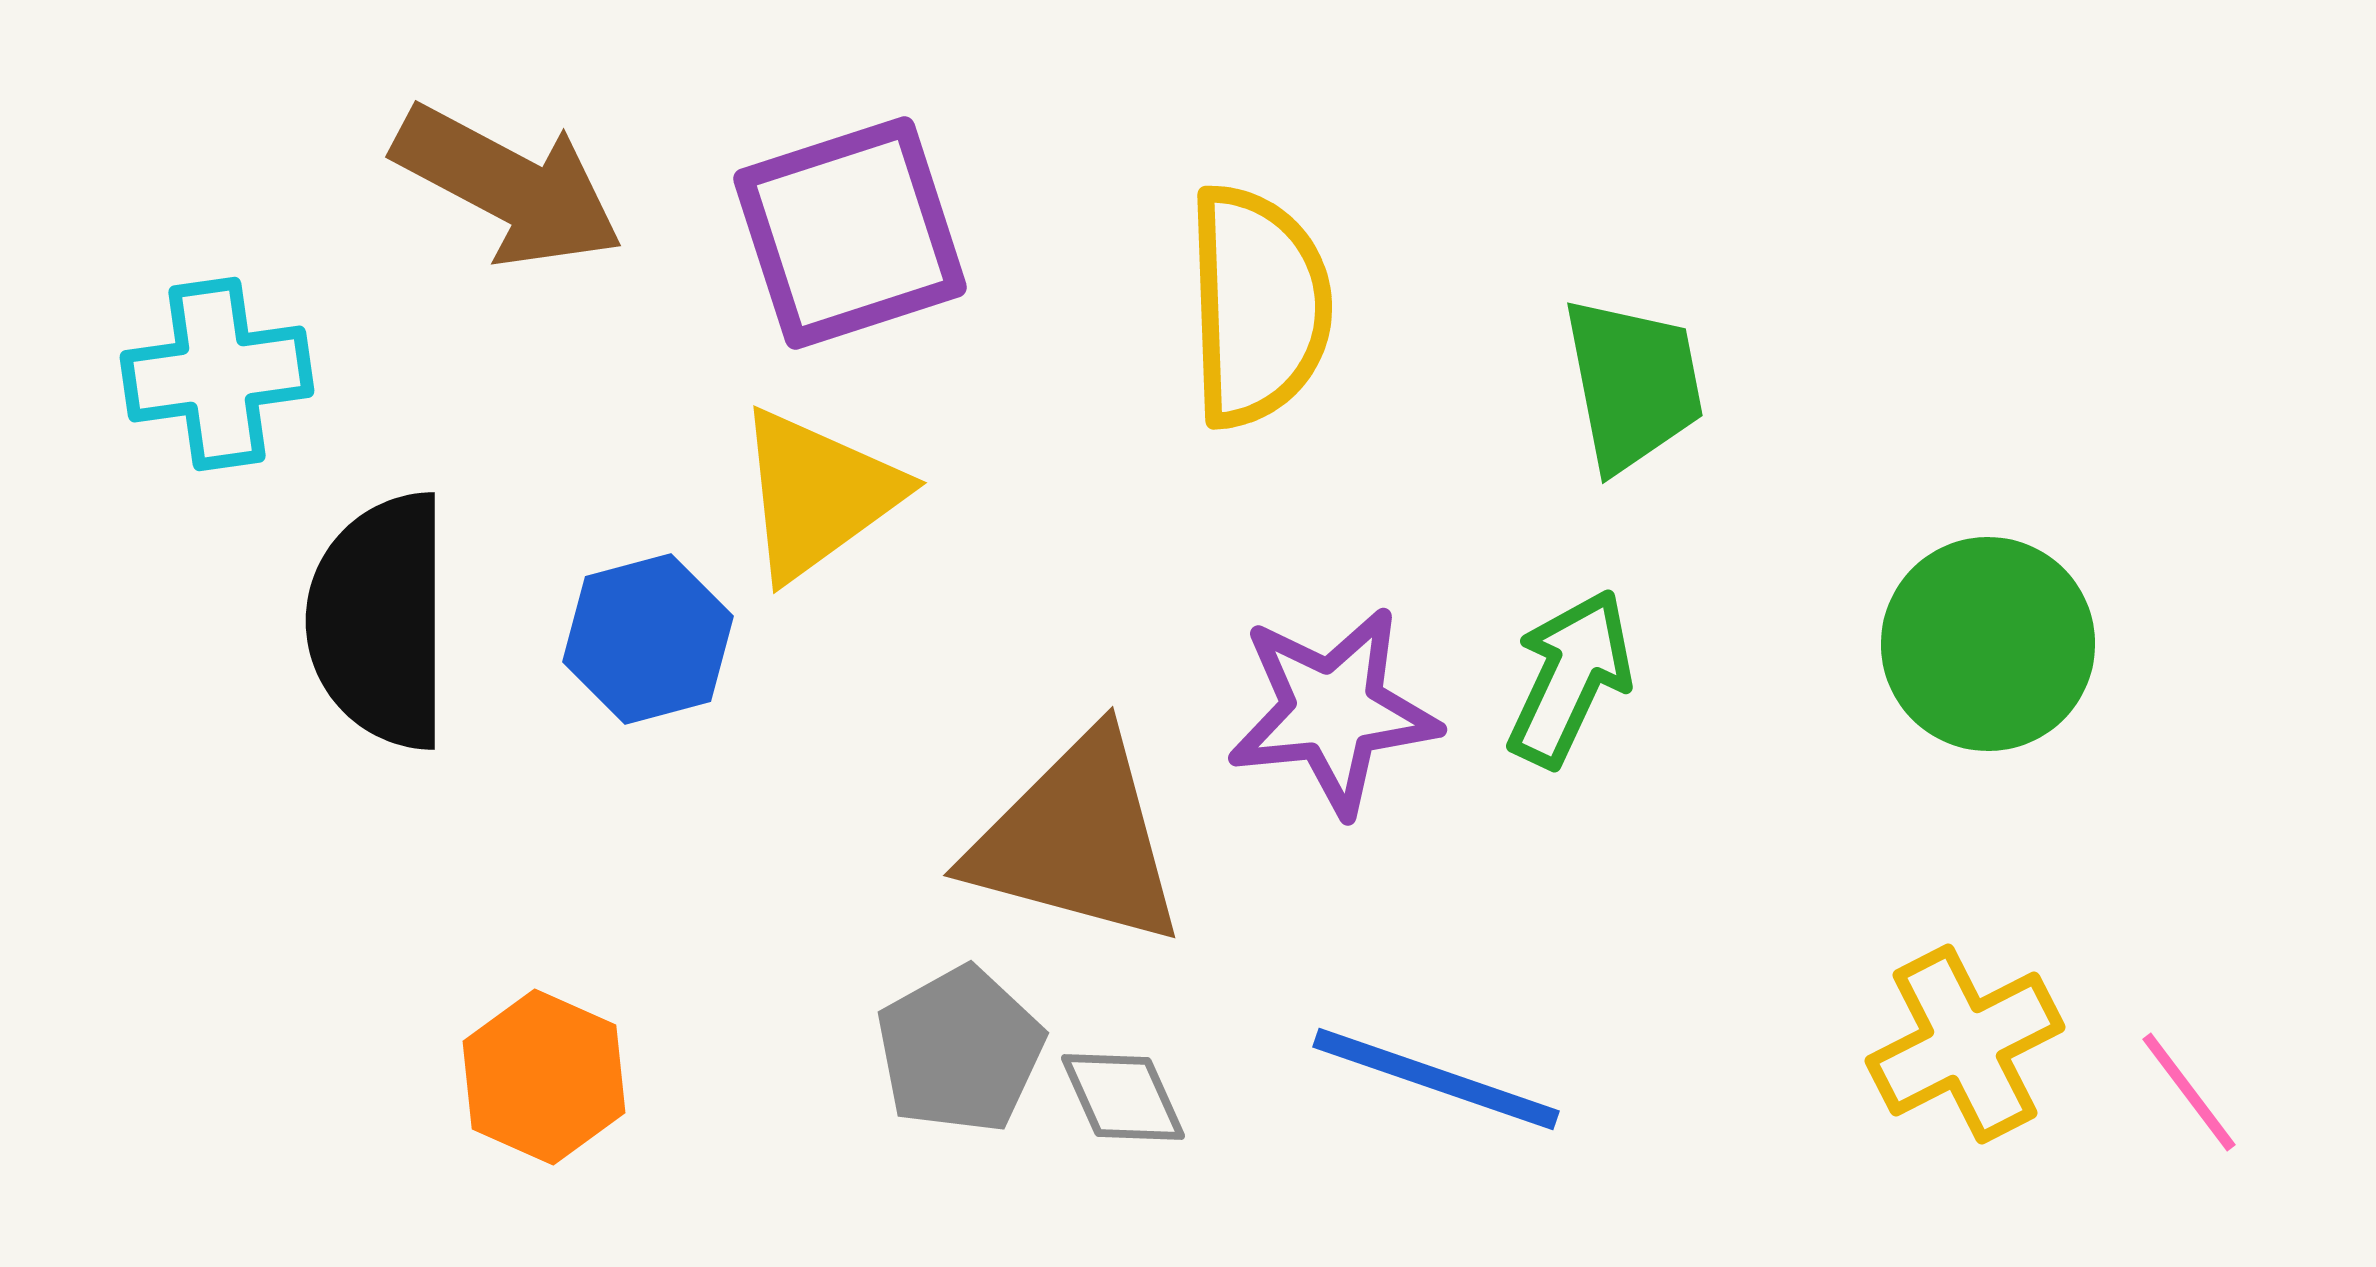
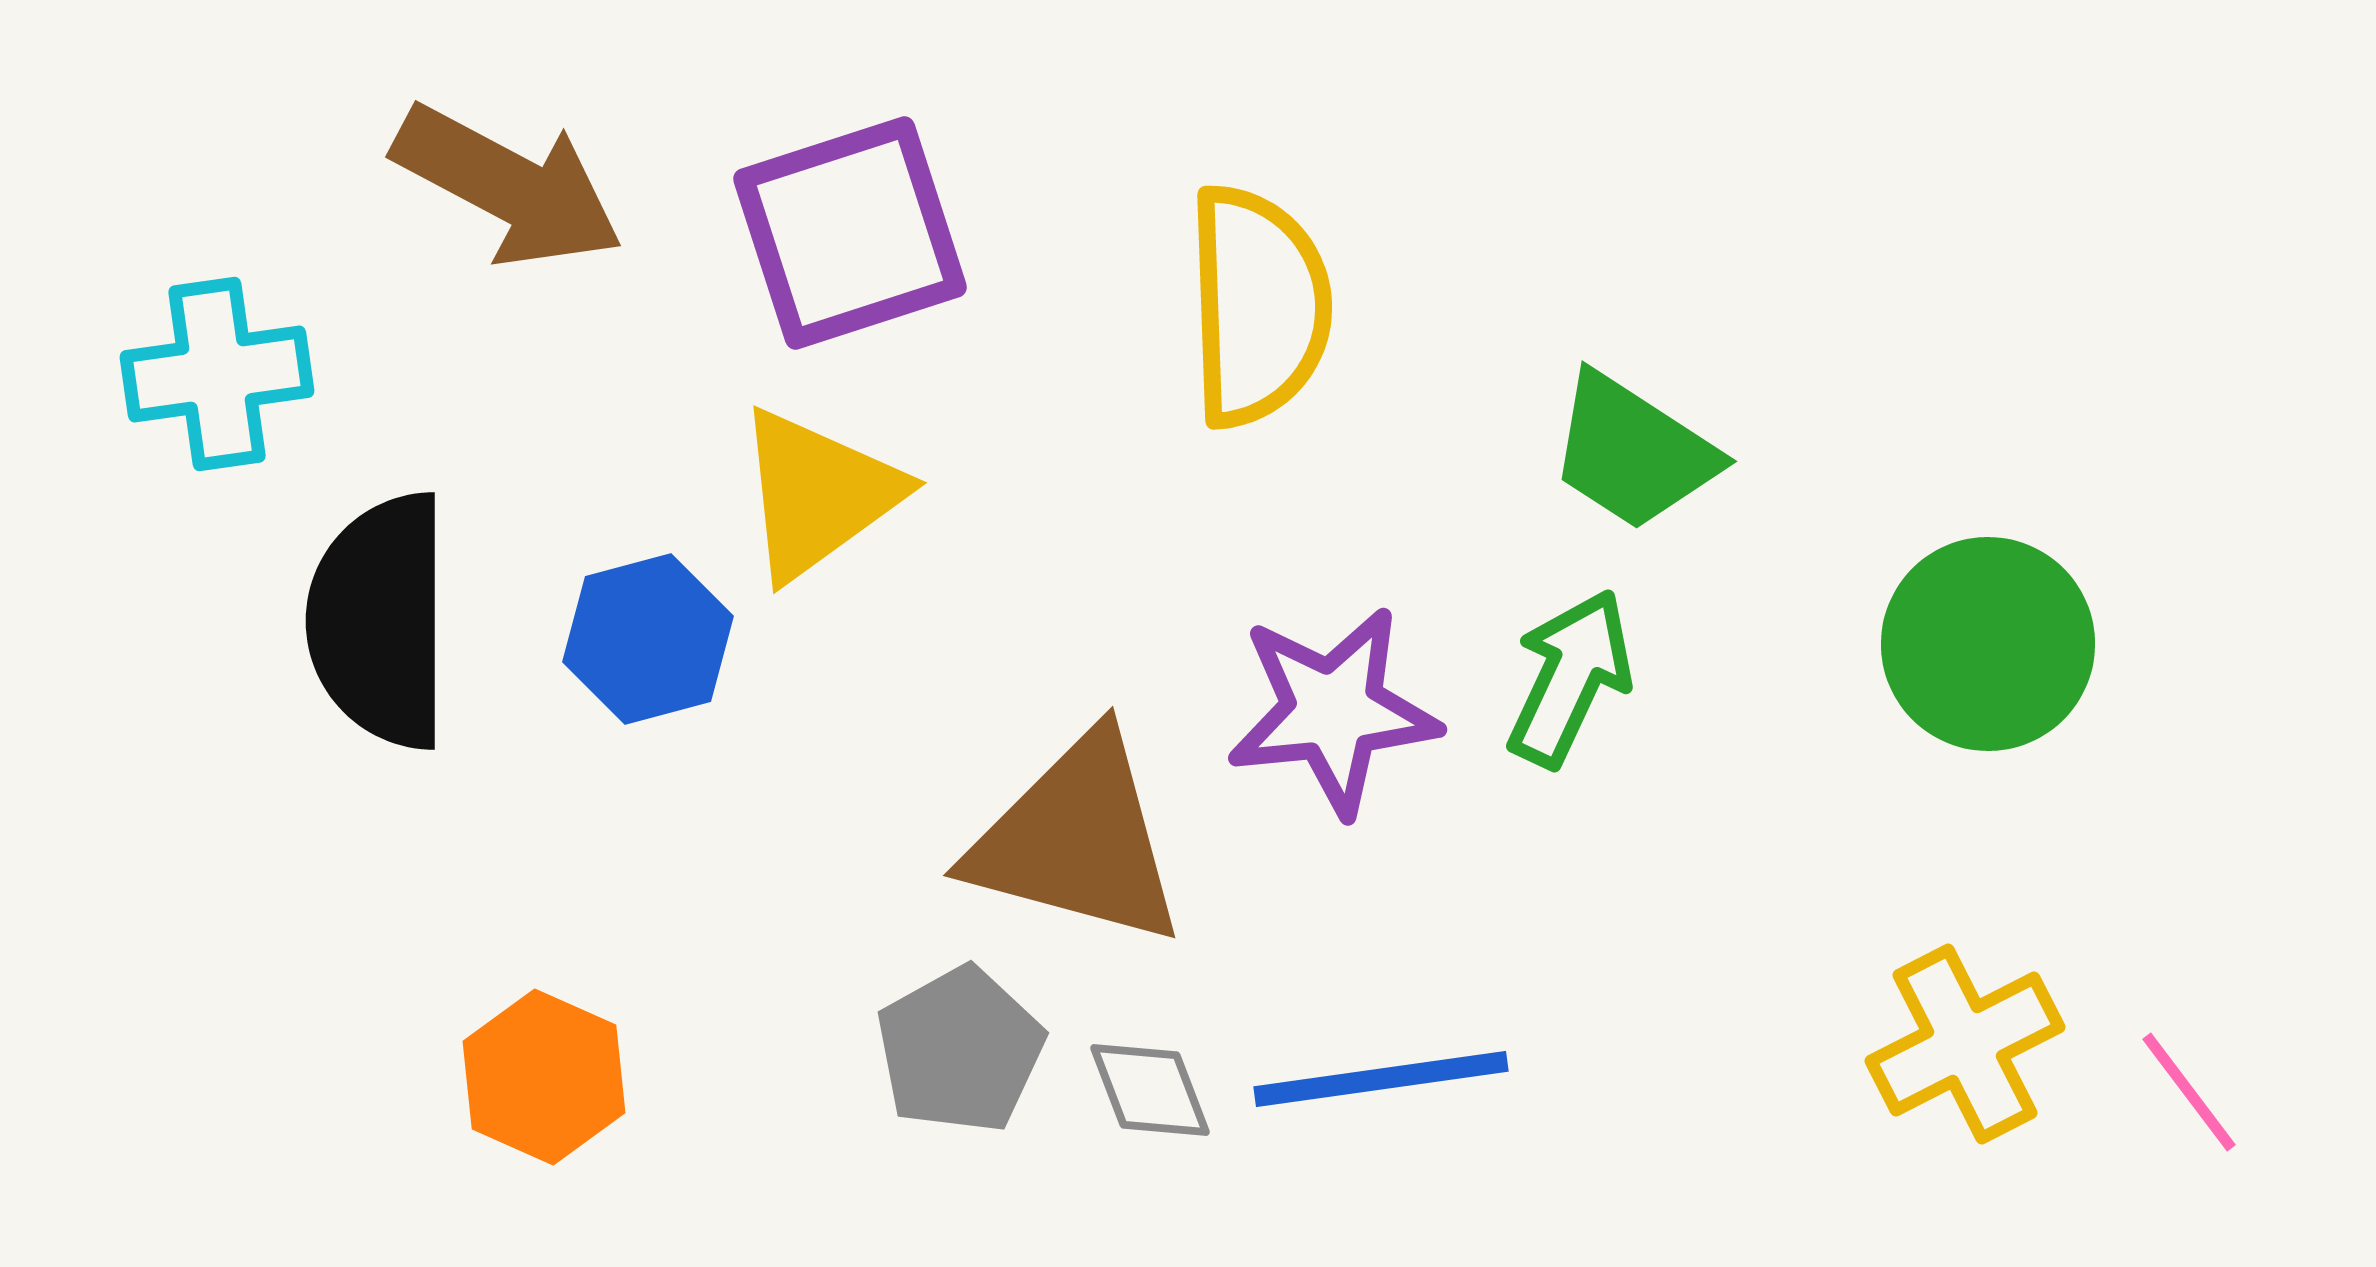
green trapezoid: moved 68 px down; rotated 134 degrees clockwise
blue line: moved 55 px left; rotated 27 degrees counterclockwise
gray diamond: moved 27 px right, 7 px up; rotated 3 degrees clockwise
